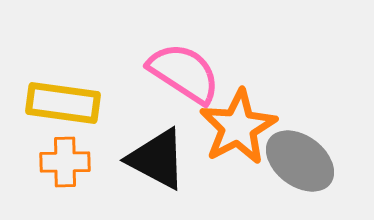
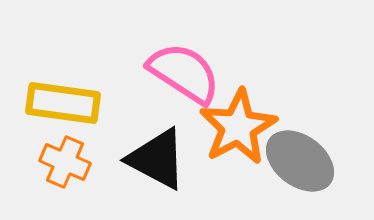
orange cross: rotated 24 degrees clockwise
